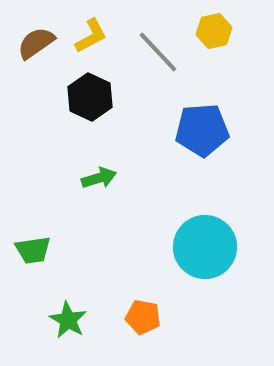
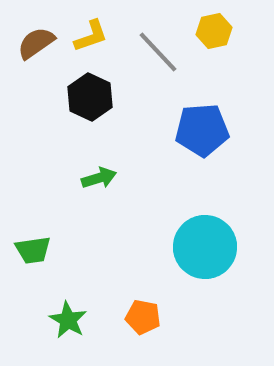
yellow L-shape: rotated 9 degrees clockwise
